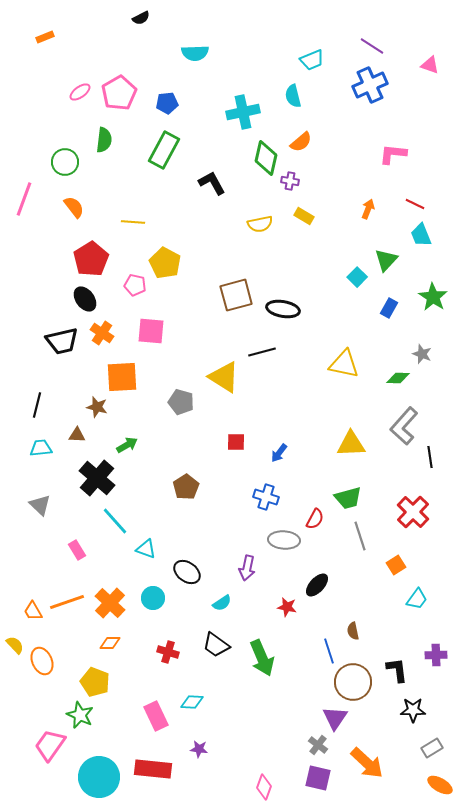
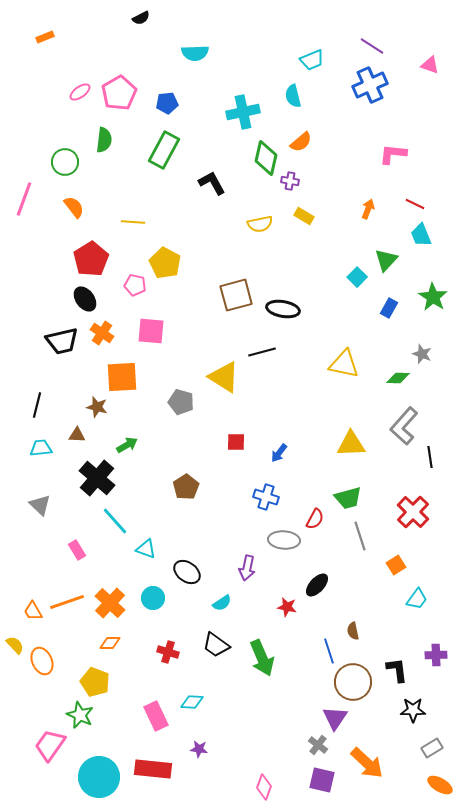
purple square at (318, 778): moved 4 px right, 2 px down
